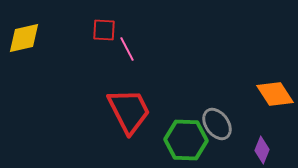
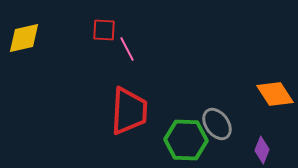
red trapezoid: rotated 30 degrees clockwise
